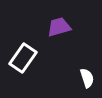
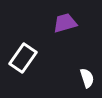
purple trapezoid: moved 6 px right, 4 px up
